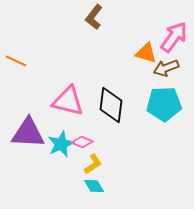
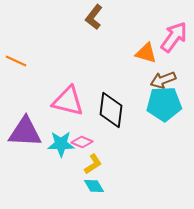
brown arrow: moved 3 px left, 12 px down
black diamond: moved 5 px down
purple triangle: moved 3 px left, 1 px up
cyan star: rotated 24 degrees clockwise
